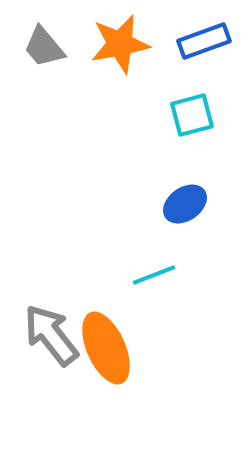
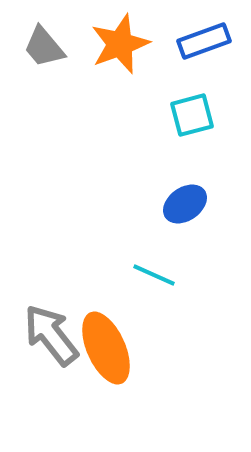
orange star: rotated 10 degrees counterclockwise
cyan line: rotated 45 degrees clockwise
